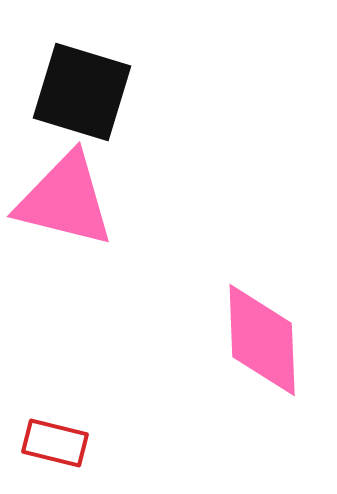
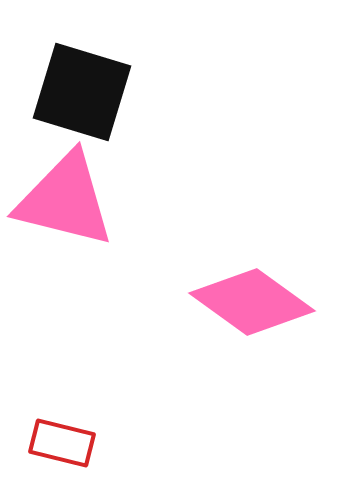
pink diamond: moved 10 px left, 38 px up; rotated 52 degrees counterclockwise
red rectangle: moved 7 px right
